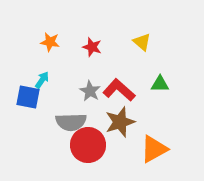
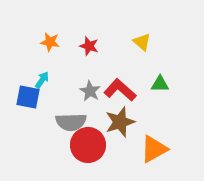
red star: moved 3 px left, 1 px up
red L-shape: moved 1 px right
